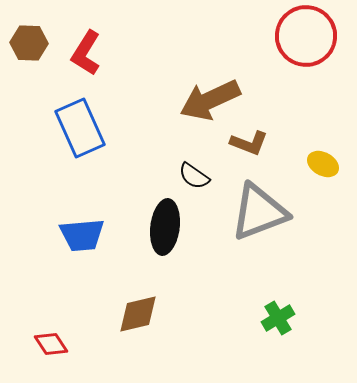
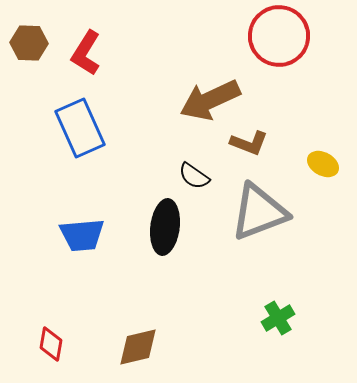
red circle: moved 27 px left
brown diamond: moved 33 px down
red diamond: rotated 44 degrees clockwise
